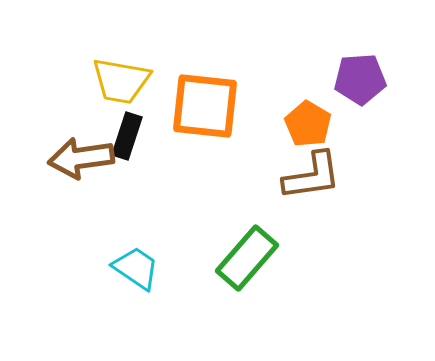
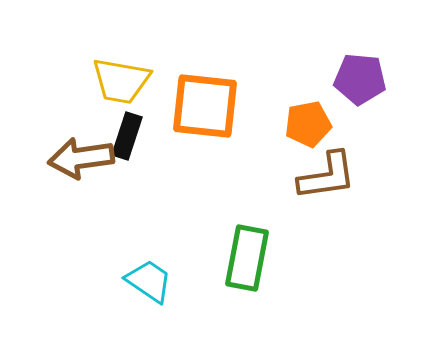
purple pentagon: rotated 9 degrees clockwise
orange pentagon: rotated 30 degrees clockwise
brown L-shape: moved 15 px right
green rectangle: rotated 30 degrees counterclockwise
cyan trapezoid: moved 13 px right, 13 px down
